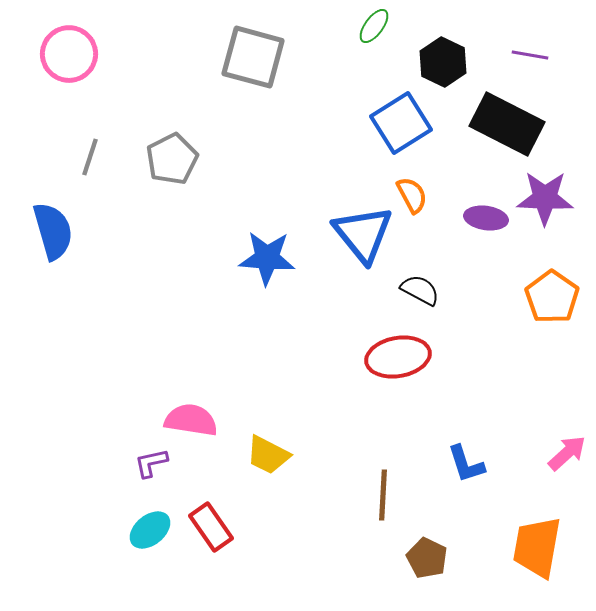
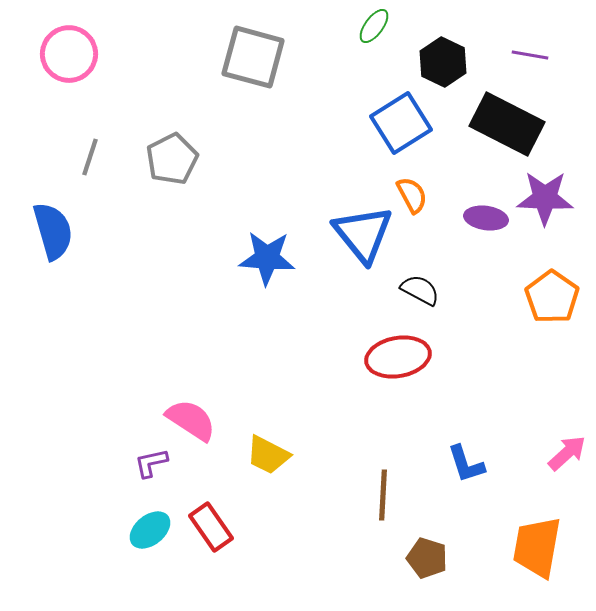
pink semicircle: rotated 24 degrees clockwise
brown pentagon: rotated 9 degrees counterclockwise
